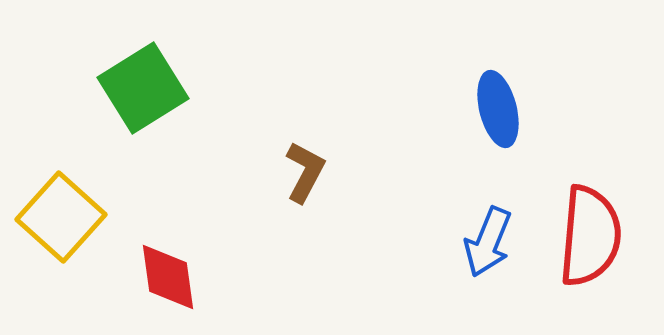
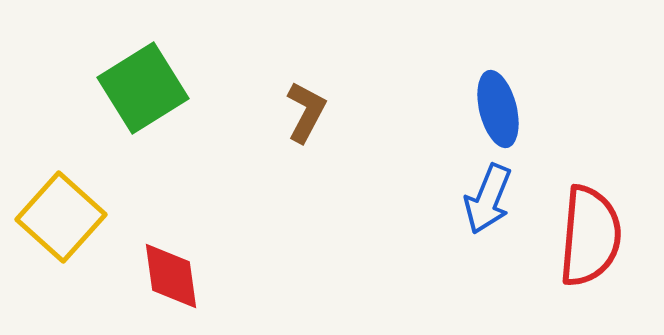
brown L-shape: moved 1 px right, 60 px up
blue arrow: moved 43 px up
red diamond: moved 3 px right, 1 px up
